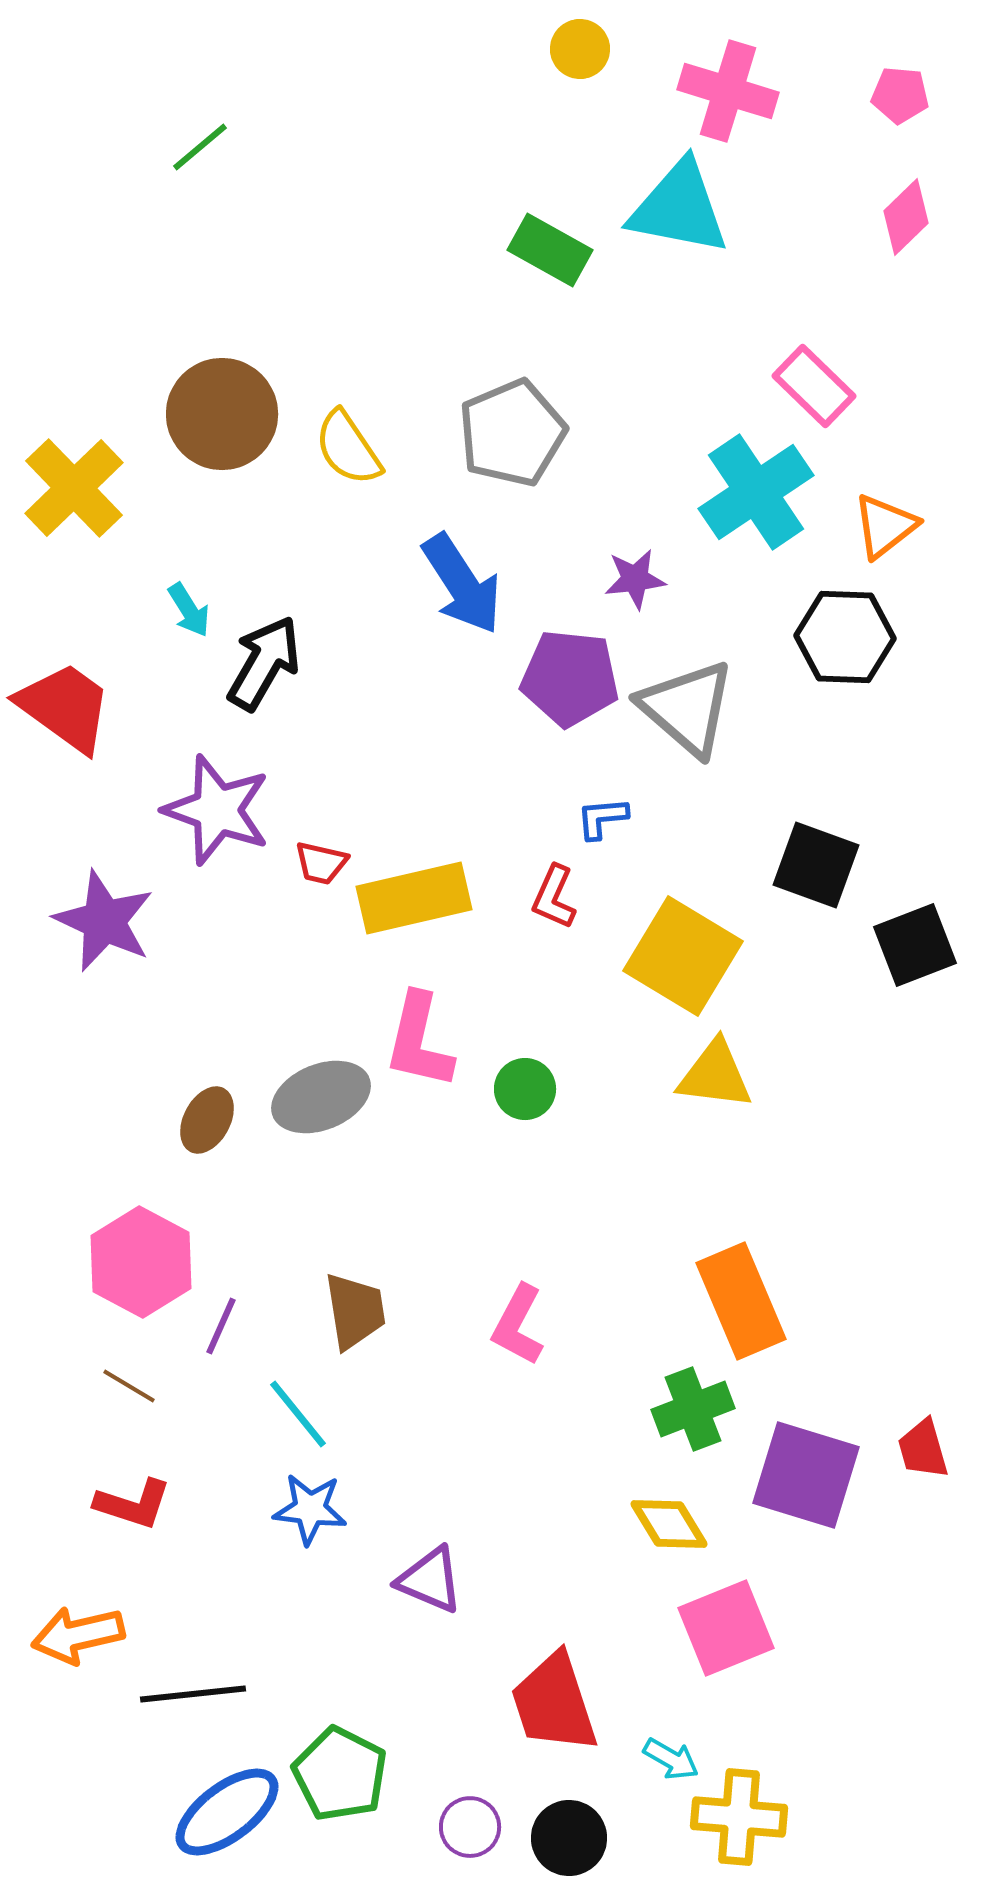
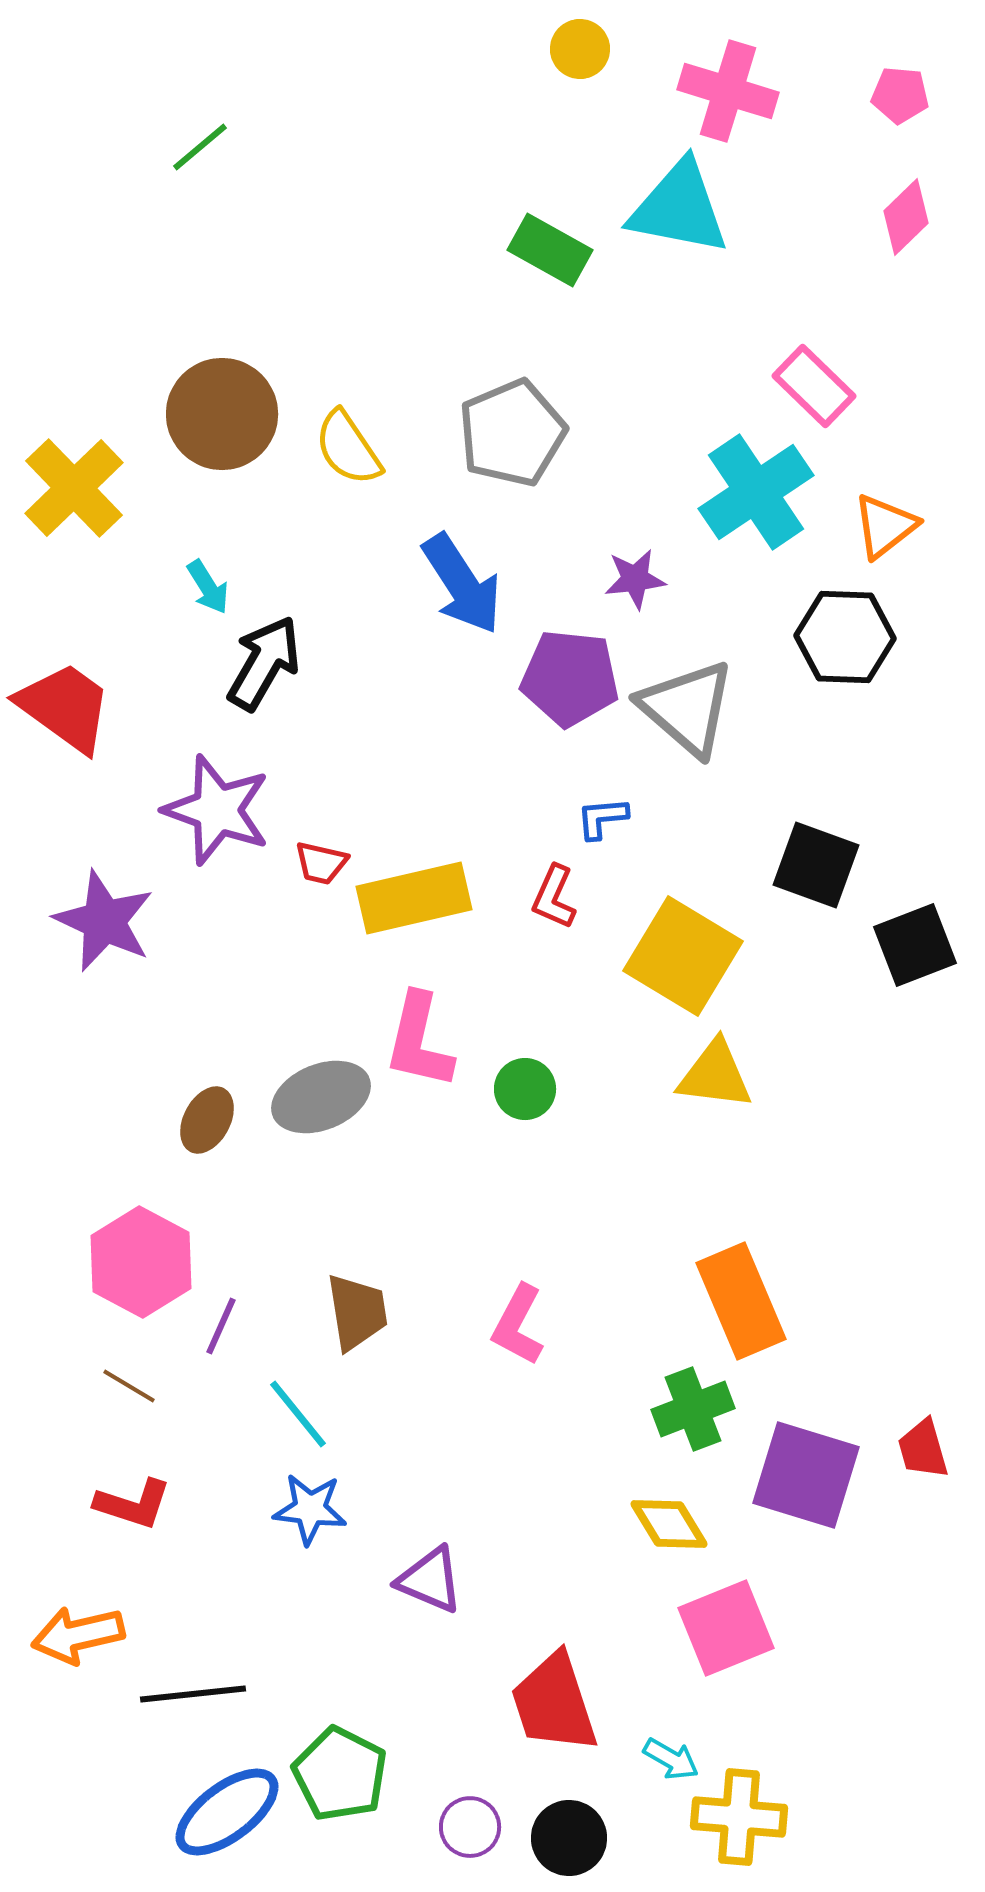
cyan arrow at (189, 610): moved 19 px right, 23 px up
brown trapezoid at (355, 1311): moved 2 px right, 1 px down
